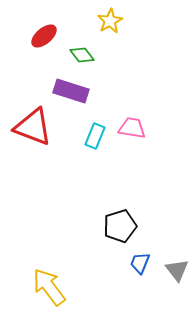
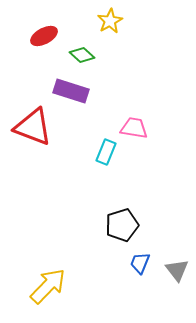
red ellipse: rotated 12 degrees clockwise
green diamond: rotated 10 degrees counterclockwise
pink trapezoid: moved 2 px right
cyan rectangle: moved 11 px right, 16 px down
black pentagon: moved 2 px right, 1 px up
yellow arrow: moved 1 px left, 1 px up; rotated 81 degrees clockwise
